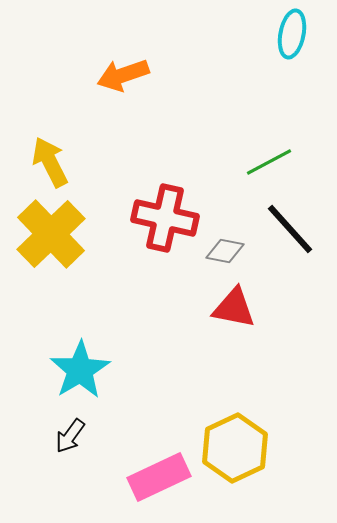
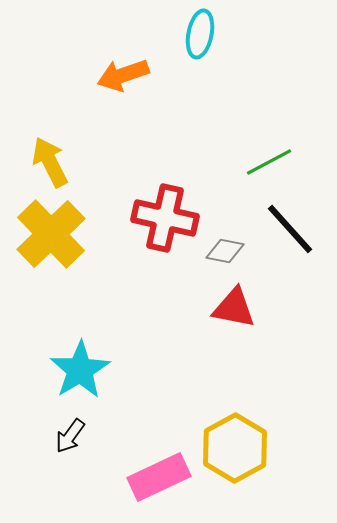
cyan ellipse: moved 92 px left
yellow hexagon: rotated 4 degrees counterclockwise
